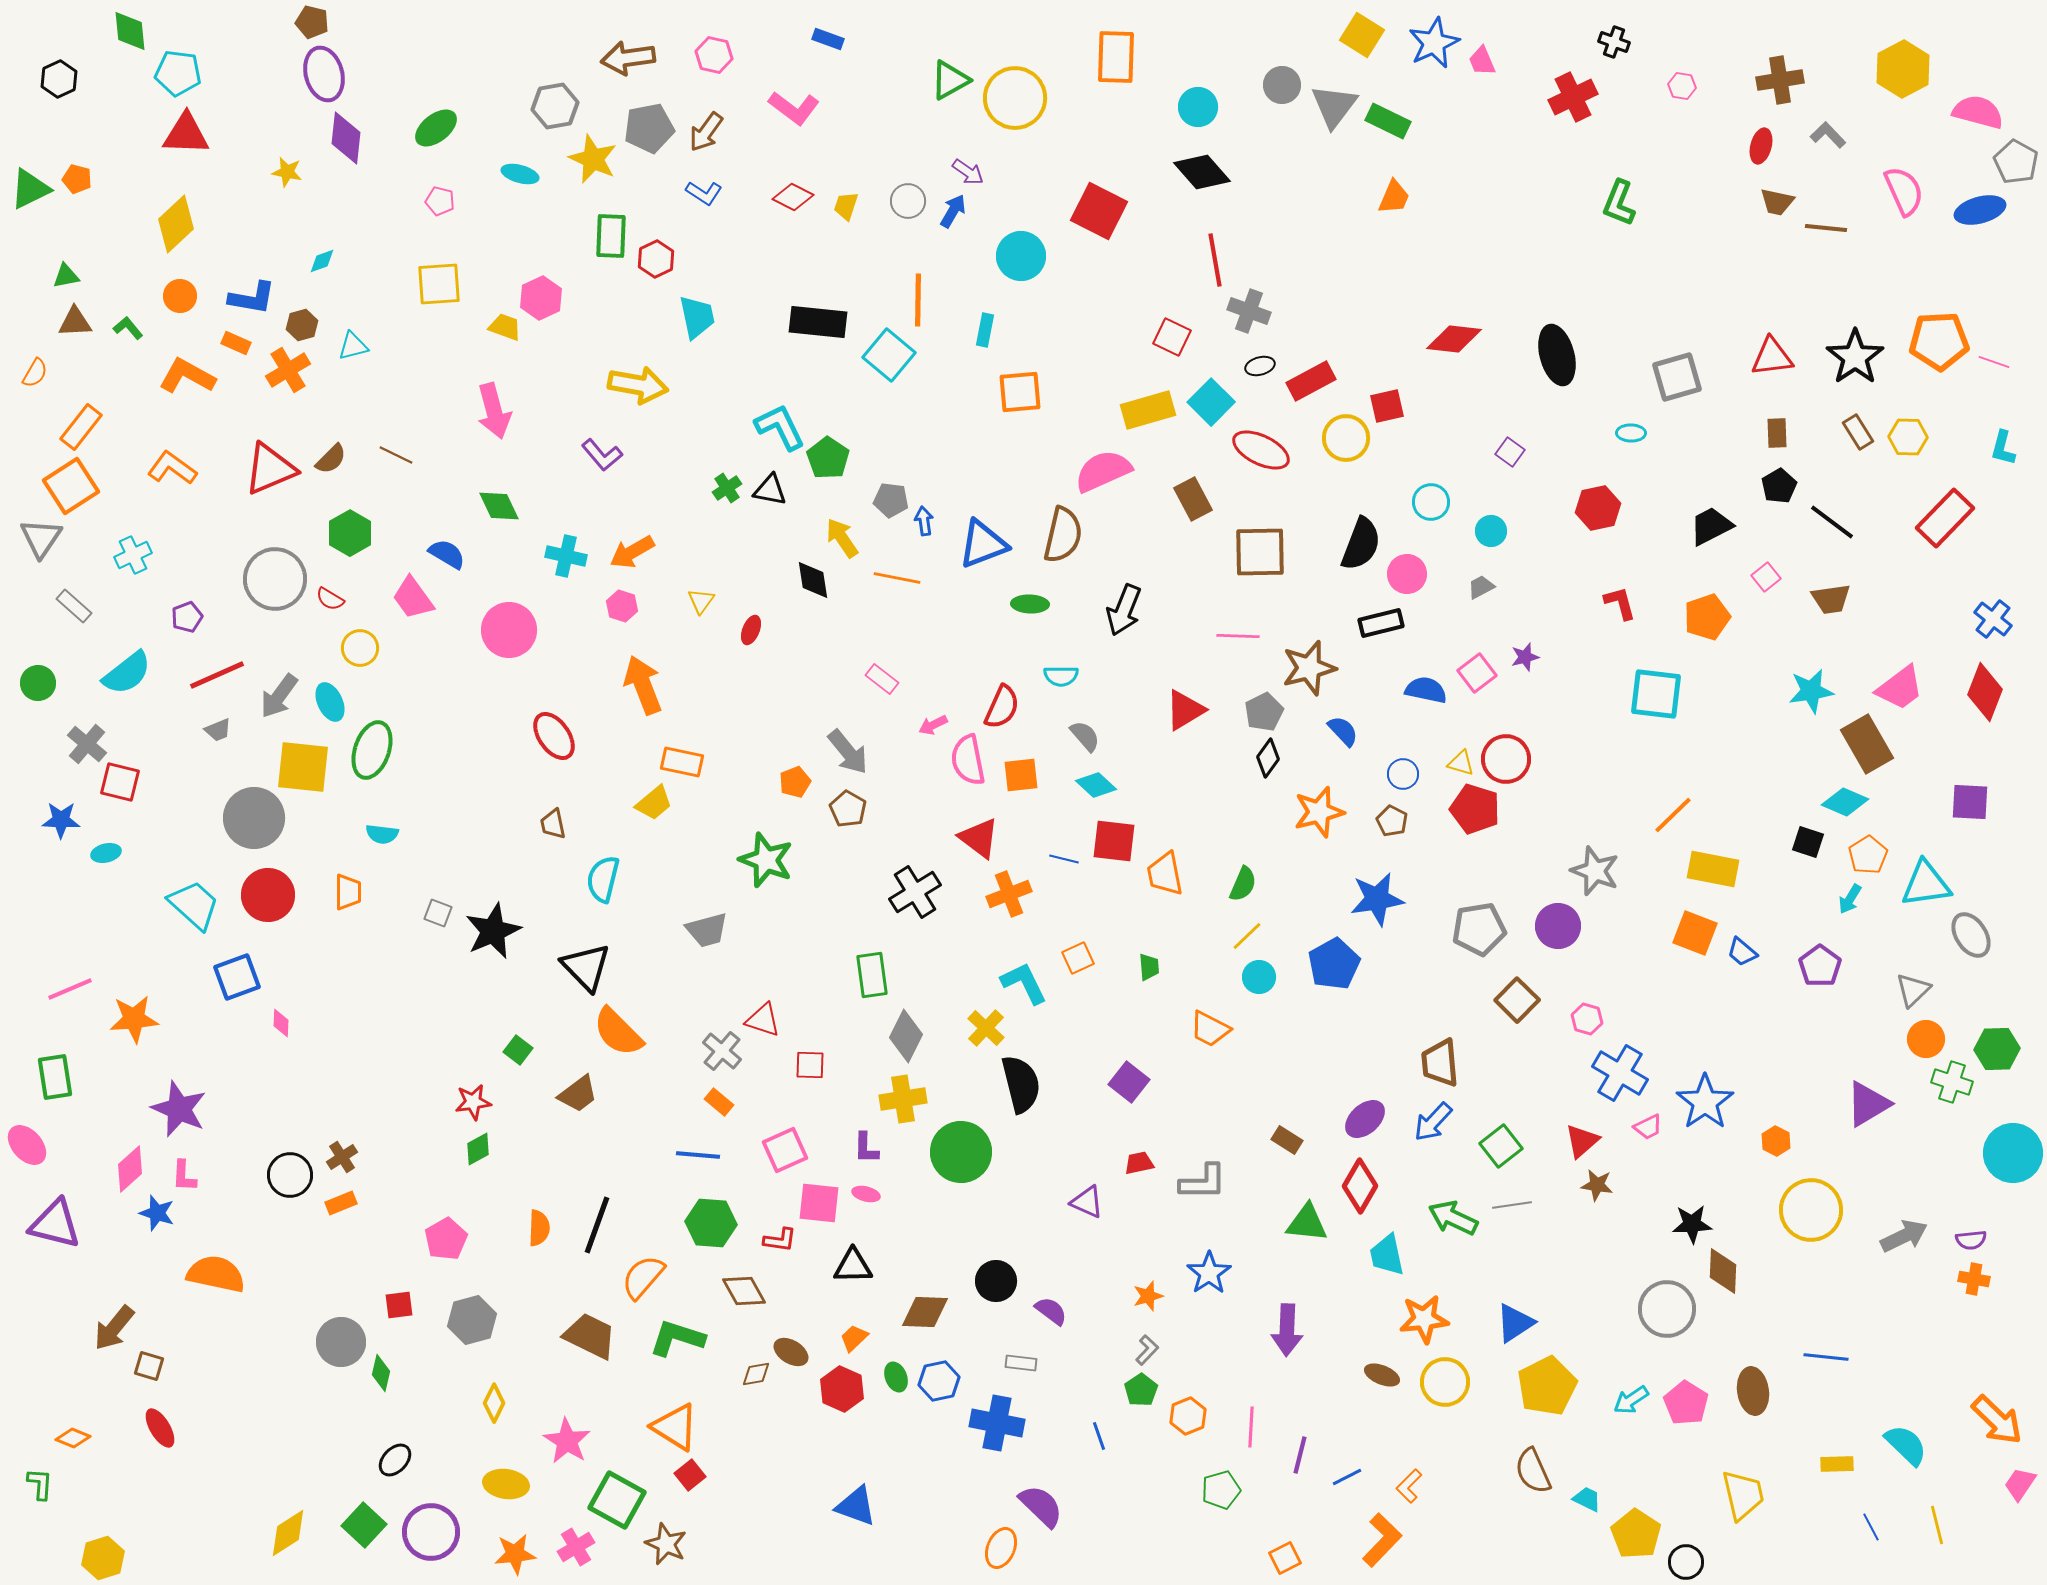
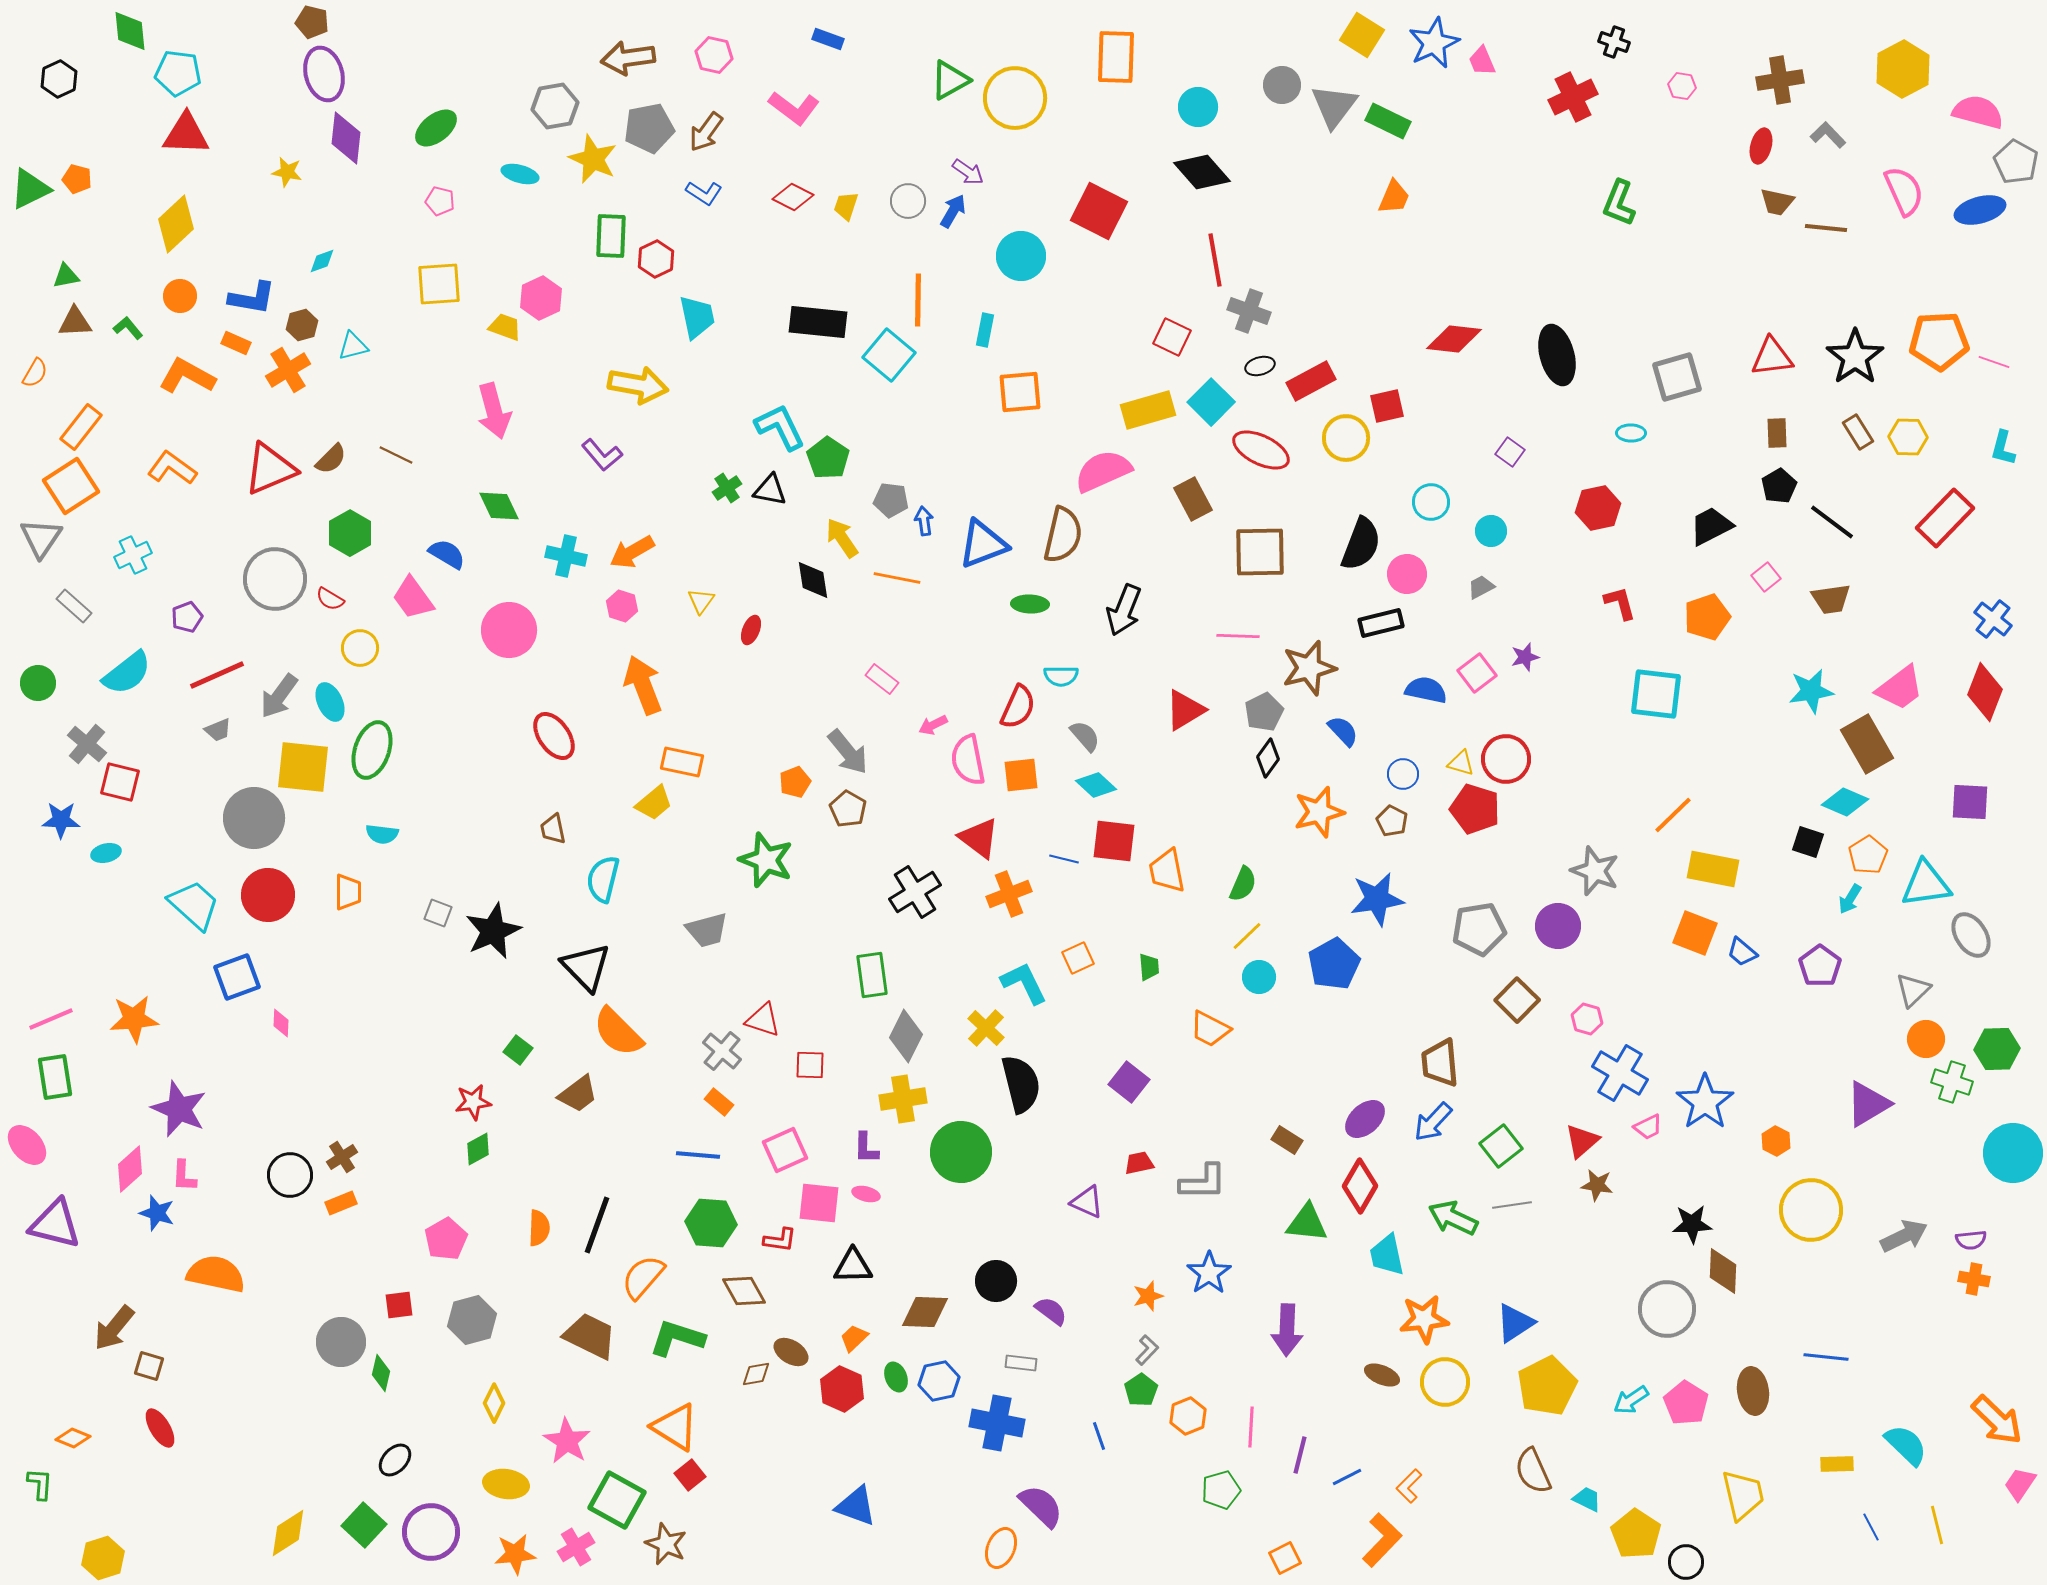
red semicircle at (1002, 707): moved 16 px right
brown trapezoid at (553, 824): moved 5 px down
orange trapezoid at (1165, 874): moved 2 px right, 3 px up
pink line at (70, 989): moved 19 px left, 30 px down
